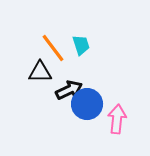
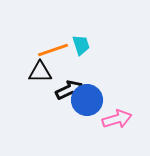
orange line: moved 2 px down; rotated 72 degrees counterclockwise
blue circle: moved 4 px up
pink arrow: rotated 68 degrees clockwise
